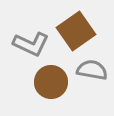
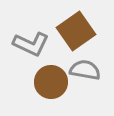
gray semicircle: moved 7 px left
